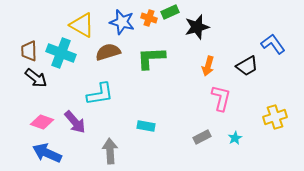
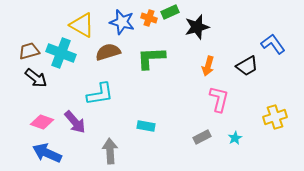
brown trapezoid: rotated 75 degrees clockwise
pink L-shape: moved 2 px left, 1 px down
